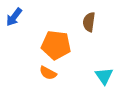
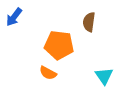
orange pentagon: moved 3 px right
